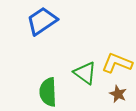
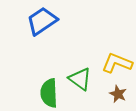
green triangle: moved 5 px left, 6 px down
green semicircle: moved 1 px right, 1 px down
